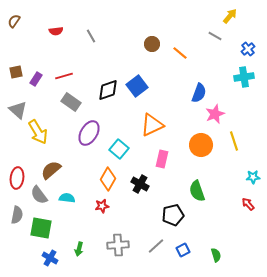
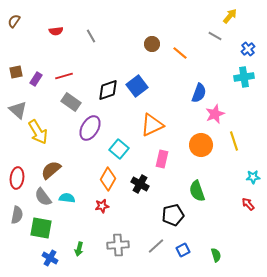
purple ellipse at (89, 133): moved 1 px right, 5 px up
gray semicircle at (39, 195): moved 4 px right, 2 px down
